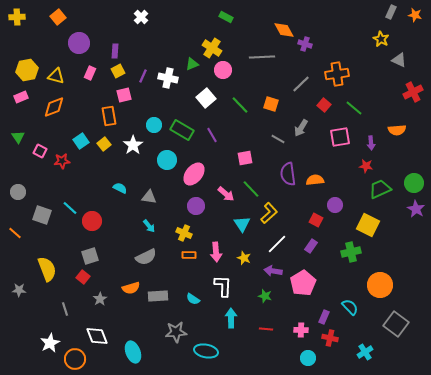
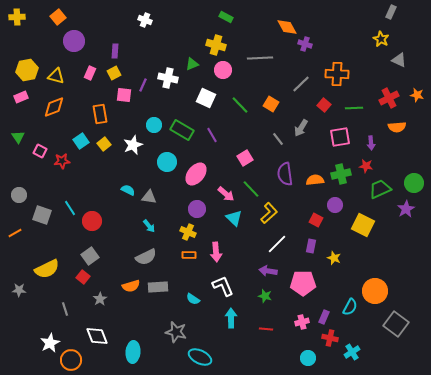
orange star at (415, 15): moved 2 px right, 80 px down
white cross at (141, 17): moved 4 px right, 3 px down; rotated 24 degrees counterclockwise
orange diamond at (284, 30): moved 3 px right, 3 px up
purple circle at (79, 43): moved 5 px left, 2 px up
yellow cross at (212, 48): moved 4 px right, 3 px up; rotated 18 degrees counterclockwise
gray line at (262, 57): moved 2 px left, 1 px down
yellow square at (118, 71): moved 4 px left, 2 px down
orange cross at (337, 74): rotated 10 degrees clockwise
purple line at (143, 76): moved 9 px down
red cross at (413, 92): moved 24 px left, 6 px down
pink square at (124, 95): rotated 21 degrees clockwise
white square at (206, 98): rotated 24 degrees counterclockwise
orange square at (271, 104): rotated 14 degrees clockwise
green line at (354, 108): rotated 42 degrees counterclockwise
orange rectangle at (109, 116): moved 9 px left, 2 px up
orange semicircle at (397, 130): moved 3 px up
gray line at (278, 139): rotated 24 degrees clockwise
white star at (133, 145): rotated 12 degrees clockwise
pink square at (245, 158): rotated 21 degrees counterclockwise
cyan circle at (167, 160): moved 2 px down
pink ellipse at (194, 174): moved 2 px right
purple semicircle at (288, 174): moved 3 px left
cyan semicircle at (120, 188): moved 8 px right, 2 px down
gray circle at (18, 192): moved 1 px right, 3 px down
purple circle at (196, 206): moved 1 px right, 3 px down
cyan line at (70, 208): rotated 14 degrees clockwise
purple star at (416, 209): moved 10 px left; rotated 12 degrees clockwise
cyan triangle at (242, 224): moved 8 px left, 6 px up; rotated 12 degrees counterclockwise
yellow square at (368, 225): moved 5 px left
orange line at (15, 233): rotated 72 degrees counterclockwise
yellow cross at (184, 233): moved 4 px right, 1 px up
purple rectangle at (311, 246): rotated 24 degrees counterclockwise
green cross at (351, 252): moved 10 px left, 78 px up
gray square at (90, 256): rotated 18 degrees counterclockwise
yellow star at (244, 258): moved 90 px right
yellow semicircle at (47, 269): rotated 85 degrees clockwise
purple arrow at (273, 271): moved 5 px left
pink pentagon at (303, 283): rotated 30 degrees clockwise
orange circle at (380, 285): moved 5 px left, 6 px down
white L-shape at (223, 286): rotated 25 degrees counterclockwise
orange semicircle at (131, 288): moved 2 px up
gray rectangle at (158, 296): moved 9 px up
cyan semicircle at (350, 307): rotated 72 degrees clockwise
pink cross at (301, 330): moved 1 px right, 8 px up; rotated 16 degrees counterclockwise
gray star at (176, 332): rotated 20 degrees clockwise
cyan ellipse at (206, 351): moved 6 px left, 6 px down; rotated 15 degrees clockwise
cyan ellipse at (133, 352): rotated 25 degrees clockwise
cyan cross at (365, 352): moved 13 px left
orange circle at (75, 359): moved 4 px left, 1 px down
